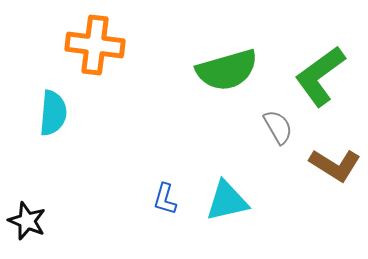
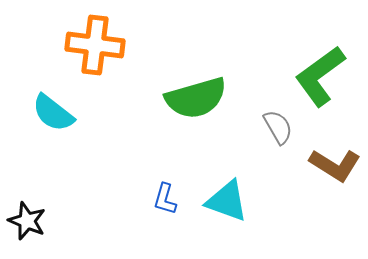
green semicircle: moved 31 px left, 28 px down
cyan semicircle: rotated 123 degrees clockwise
cyan triangle: rotated 33 degrees clockwise
